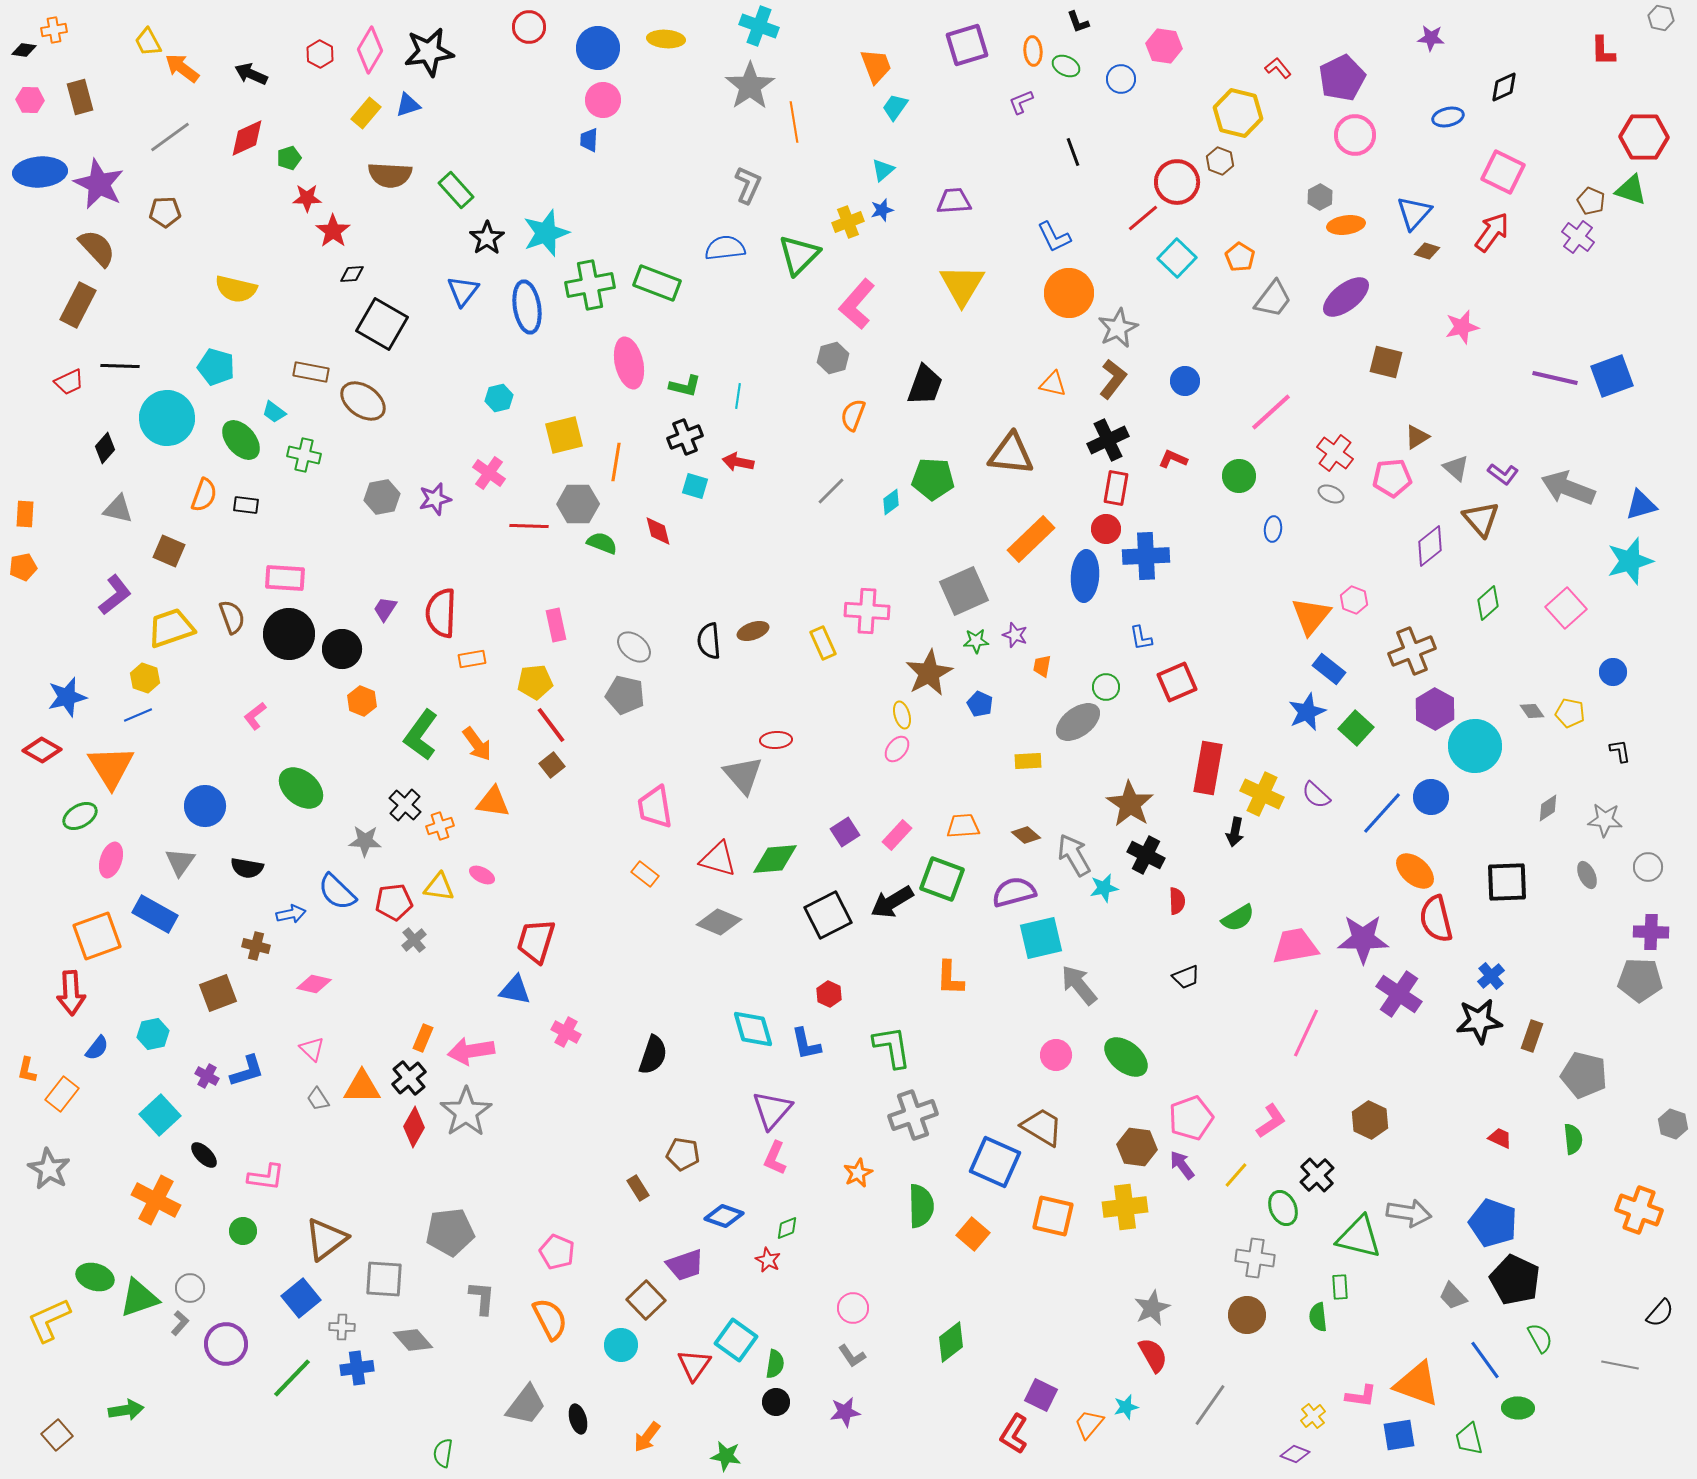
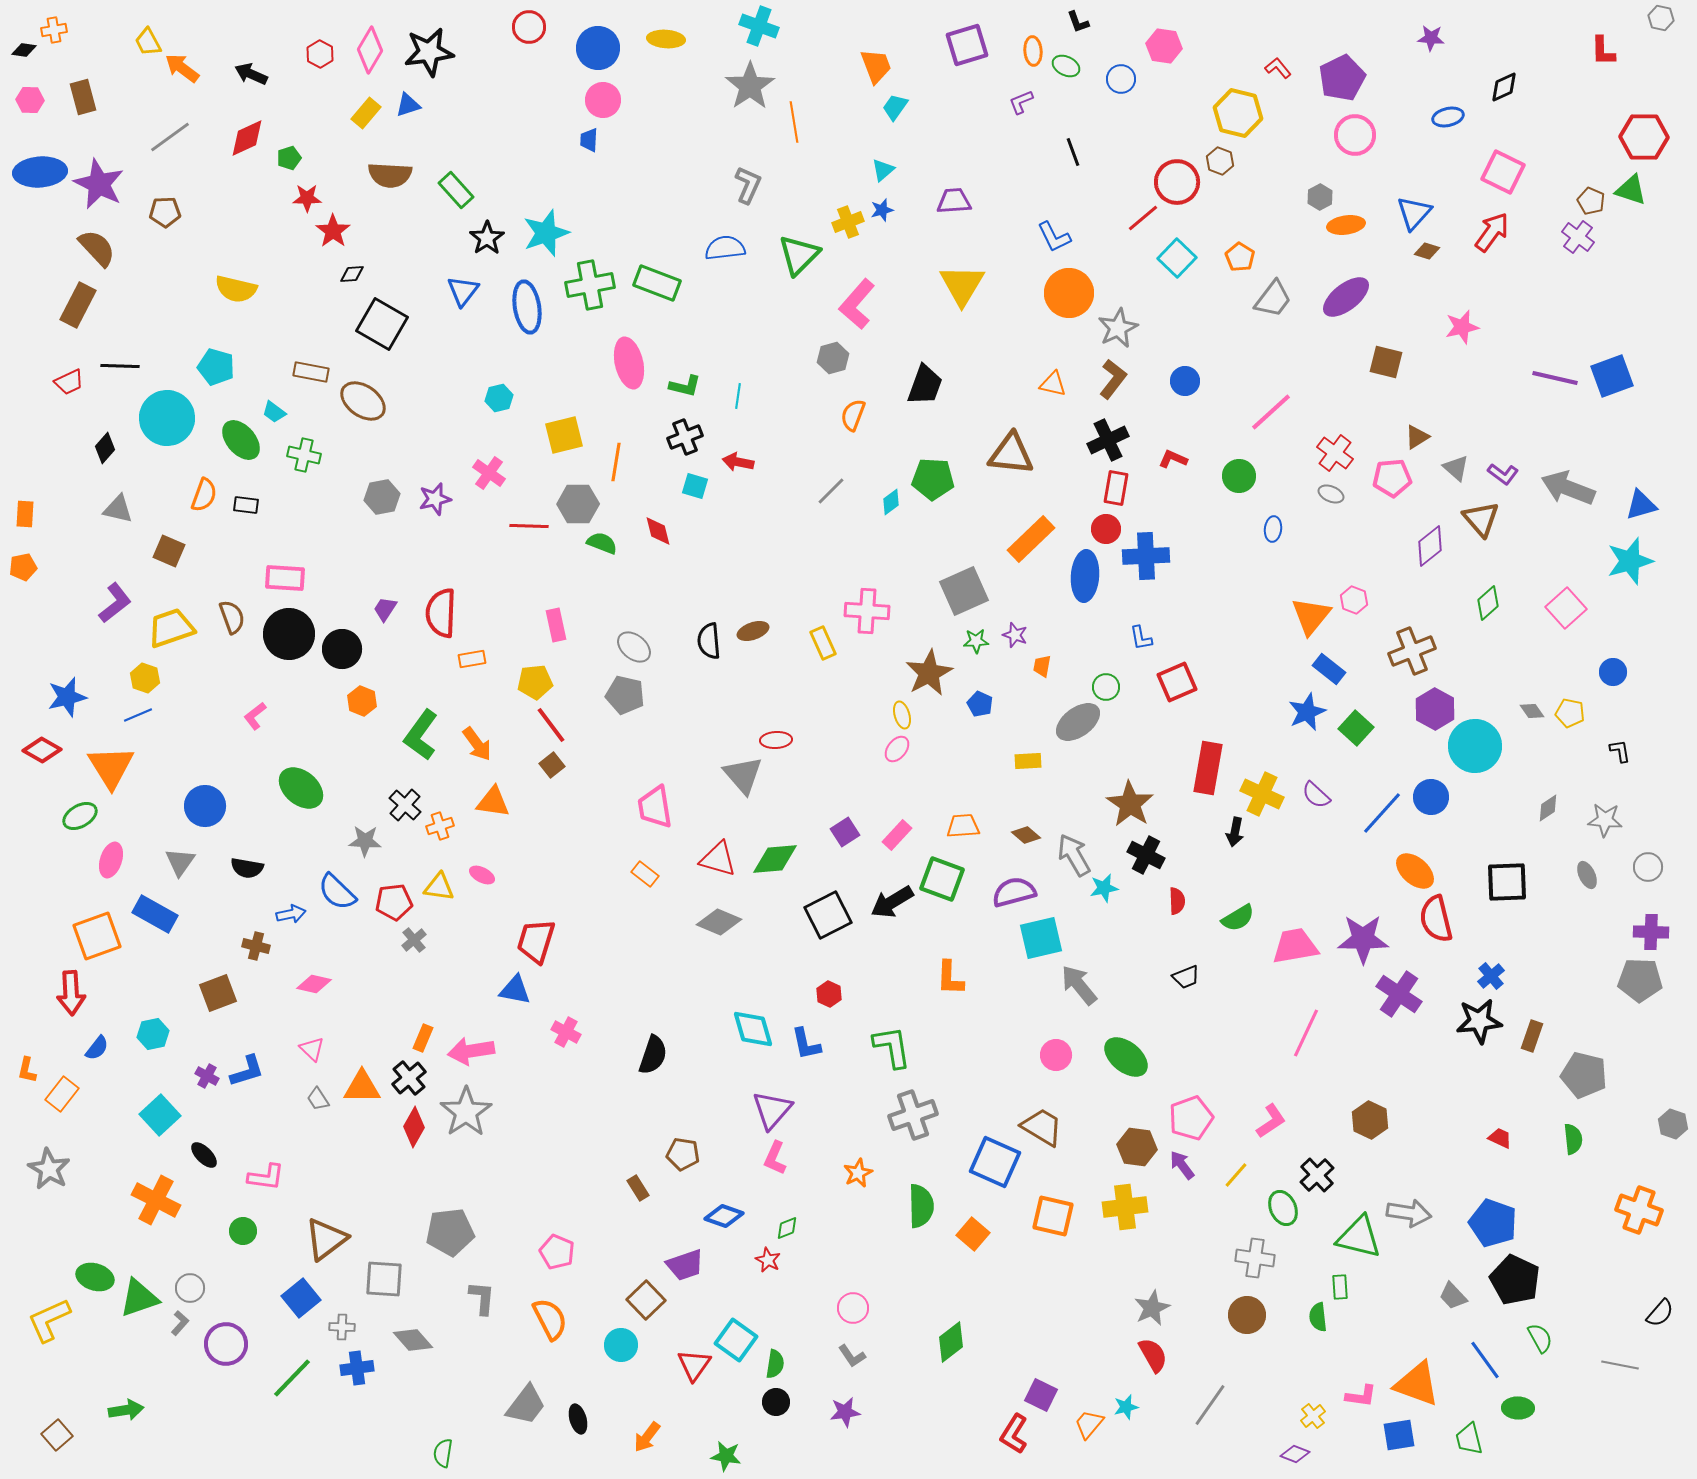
brown rectangle at (80, 97): moved 3 px right
purple L-shape at (115, 595): moved 8 px down
